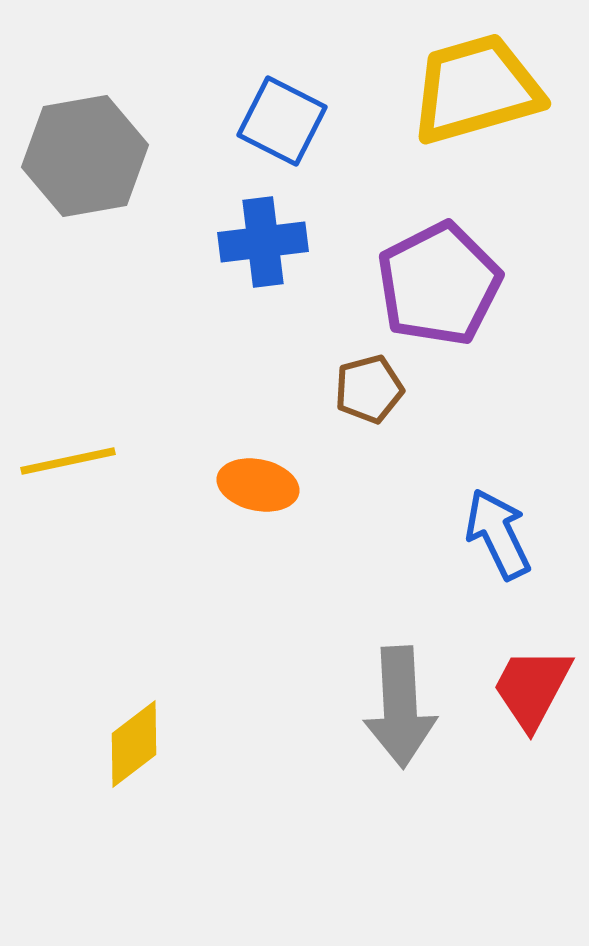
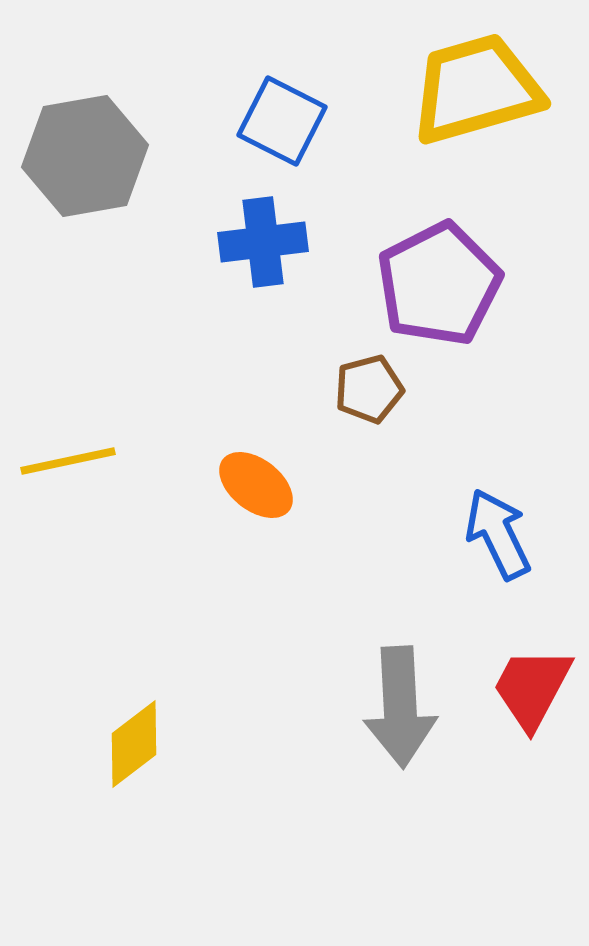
orange ellipse: moved 2 px left; rotated 26 degrees clockwise
